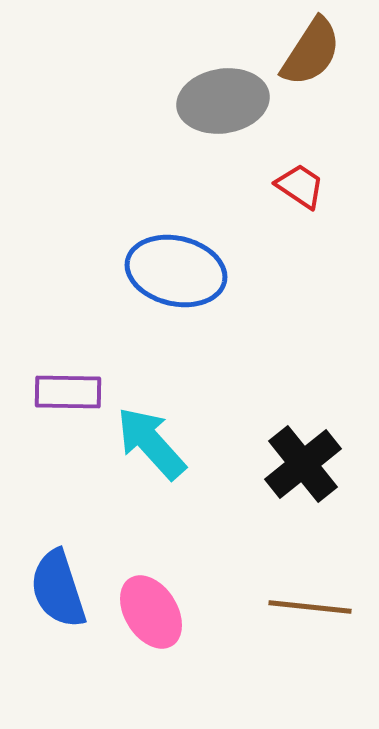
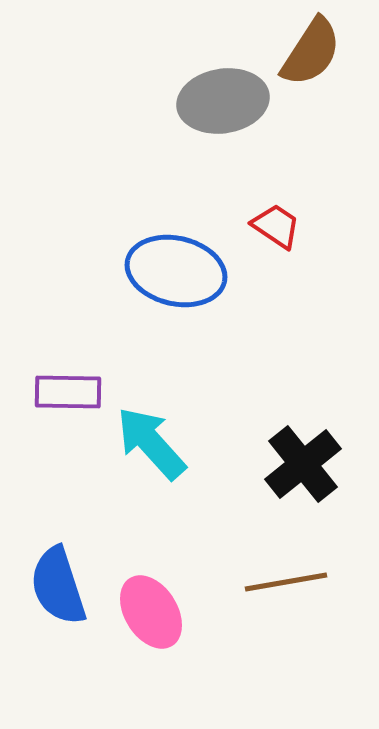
red trapezoid: moved 24 px left, 40 px down
blue semicircle: moved 3 px up
brown line: moved 24 px left, 25 px up; rotated 16 degrees counterclockwise
